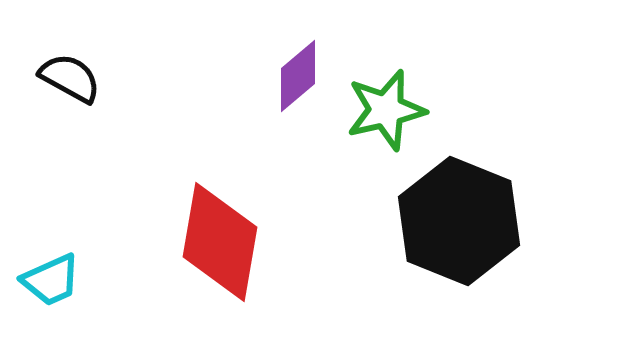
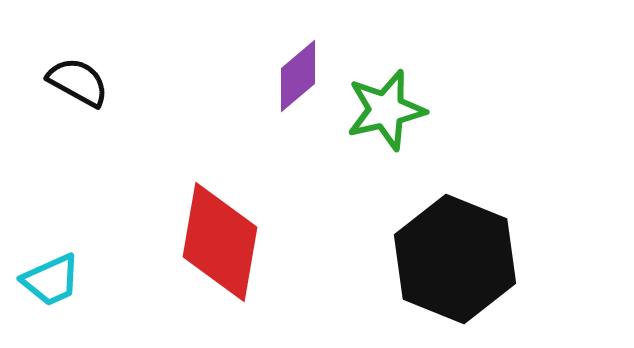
black semicircle: moved 8 px right, 4 px down
black hexagon: moved 4 px left, 38 px down
